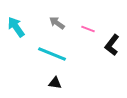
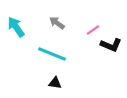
pink line: moved 5 px right, 1 px down; rotated 56 degrees counterclockwise
black L-shape: moved 1 px left; rotated 105 degrees counterclockwise
